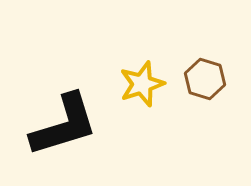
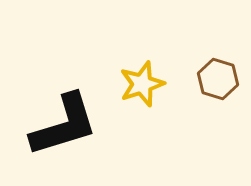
brown hexagon: moved 13 px right
